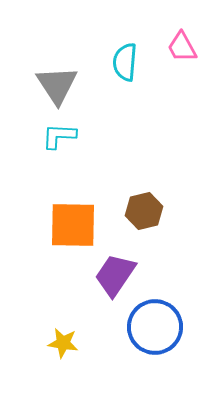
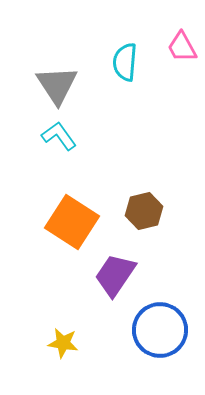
cyan L-shape: rotated 51 degrees clockwise
orange square: moved 1 px left, 3 px up; rotated 32 degrees clockwise
blue circle: moved 5 px right, 3 px down
